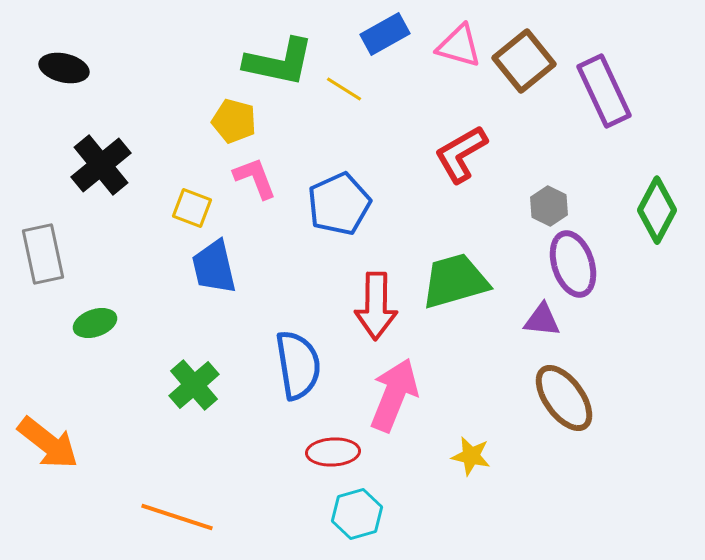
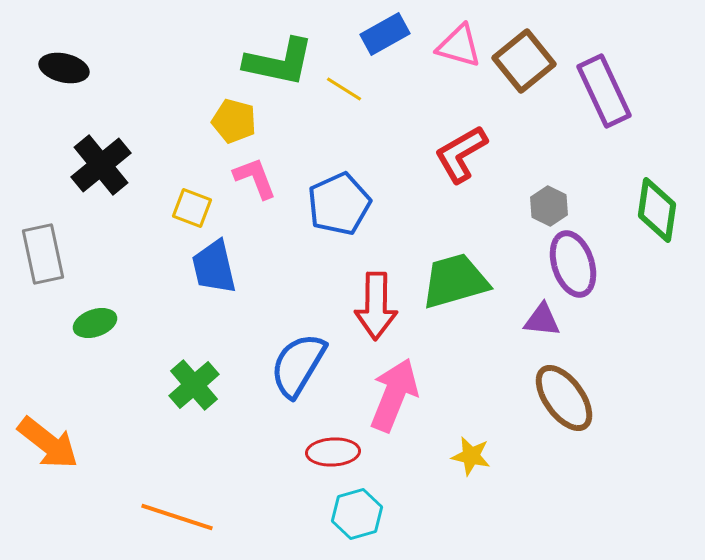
green diamond: rotated 20 degrees counterclockwise
blue semicircle: rotated 140 degrees counterclockwise
